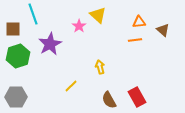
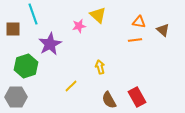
orange triangle: rotated 16 degrees clockwise
pink star: rotated 24 degrees clockwise
green hexagon: moved 8 px right, 10 px down
